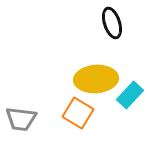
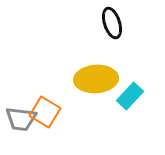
cyan rectangle: moved 1 px down
orange square: moved 33 px left, 1 px up
